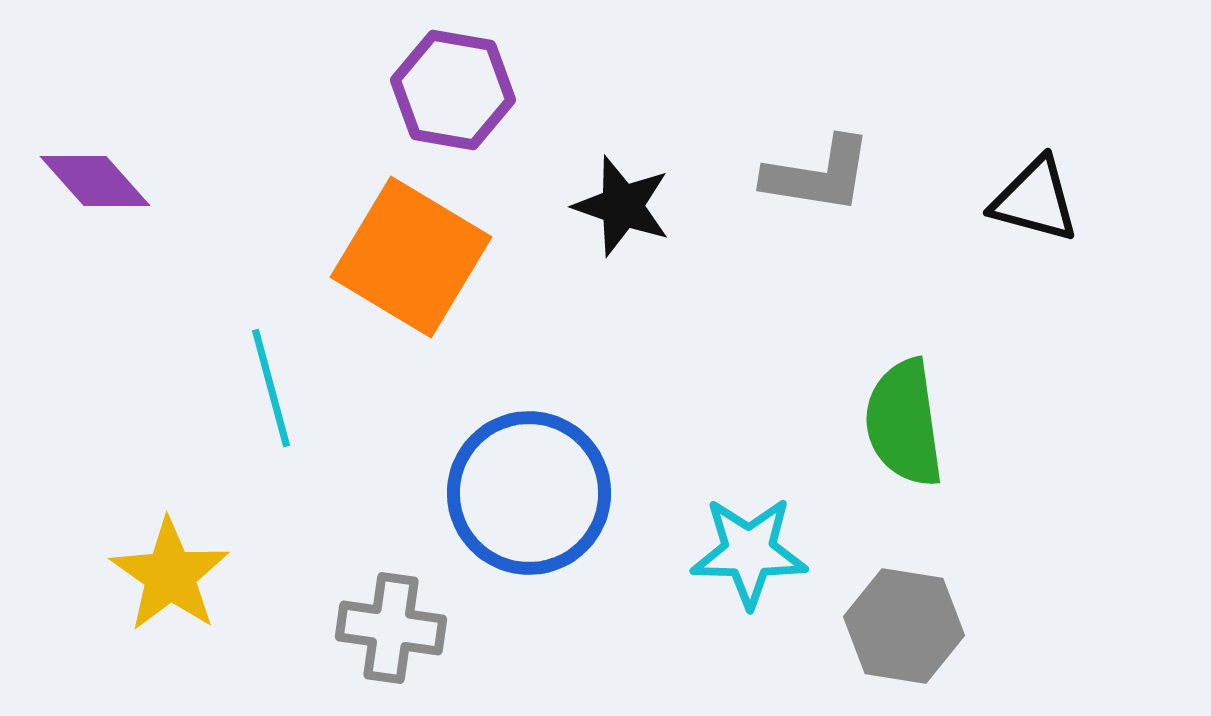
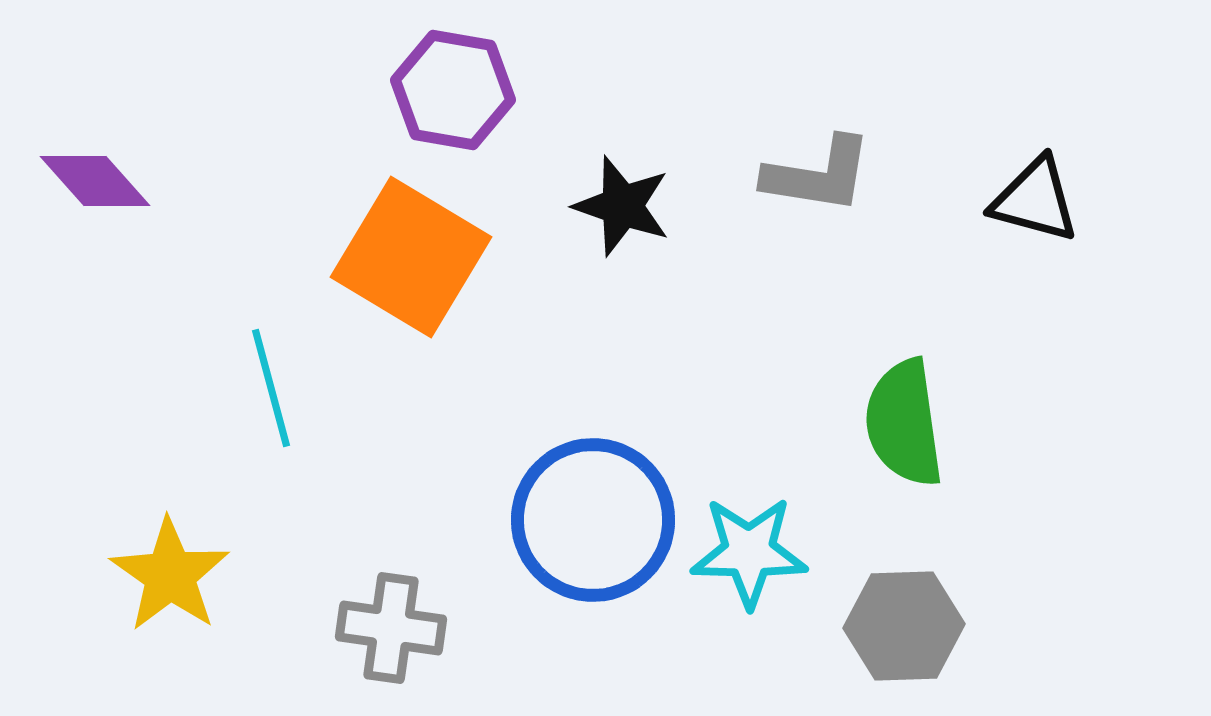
blue circle: moved 64 px right, 27 px down
gray hexagon: rotated 11 degrees counterclockwise
